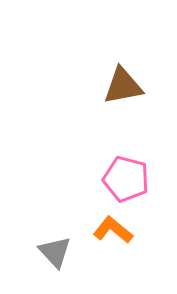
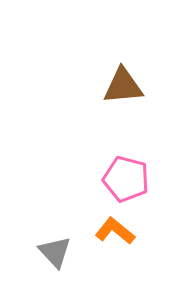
brown triangle: rotated 6 degrees clockwise
orange L-shape: moved 2 px right, 1 px down
